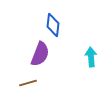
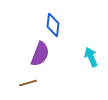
cyan arrow: rotated 18 degrees counterclockwise
